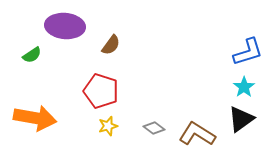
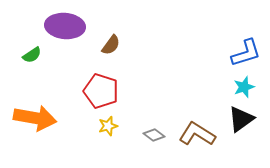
blue L-shape: moved 2 px left, 1 px down
cyan star: rotated 15 degrees clockwise
gray diamond: moved 7 px down
